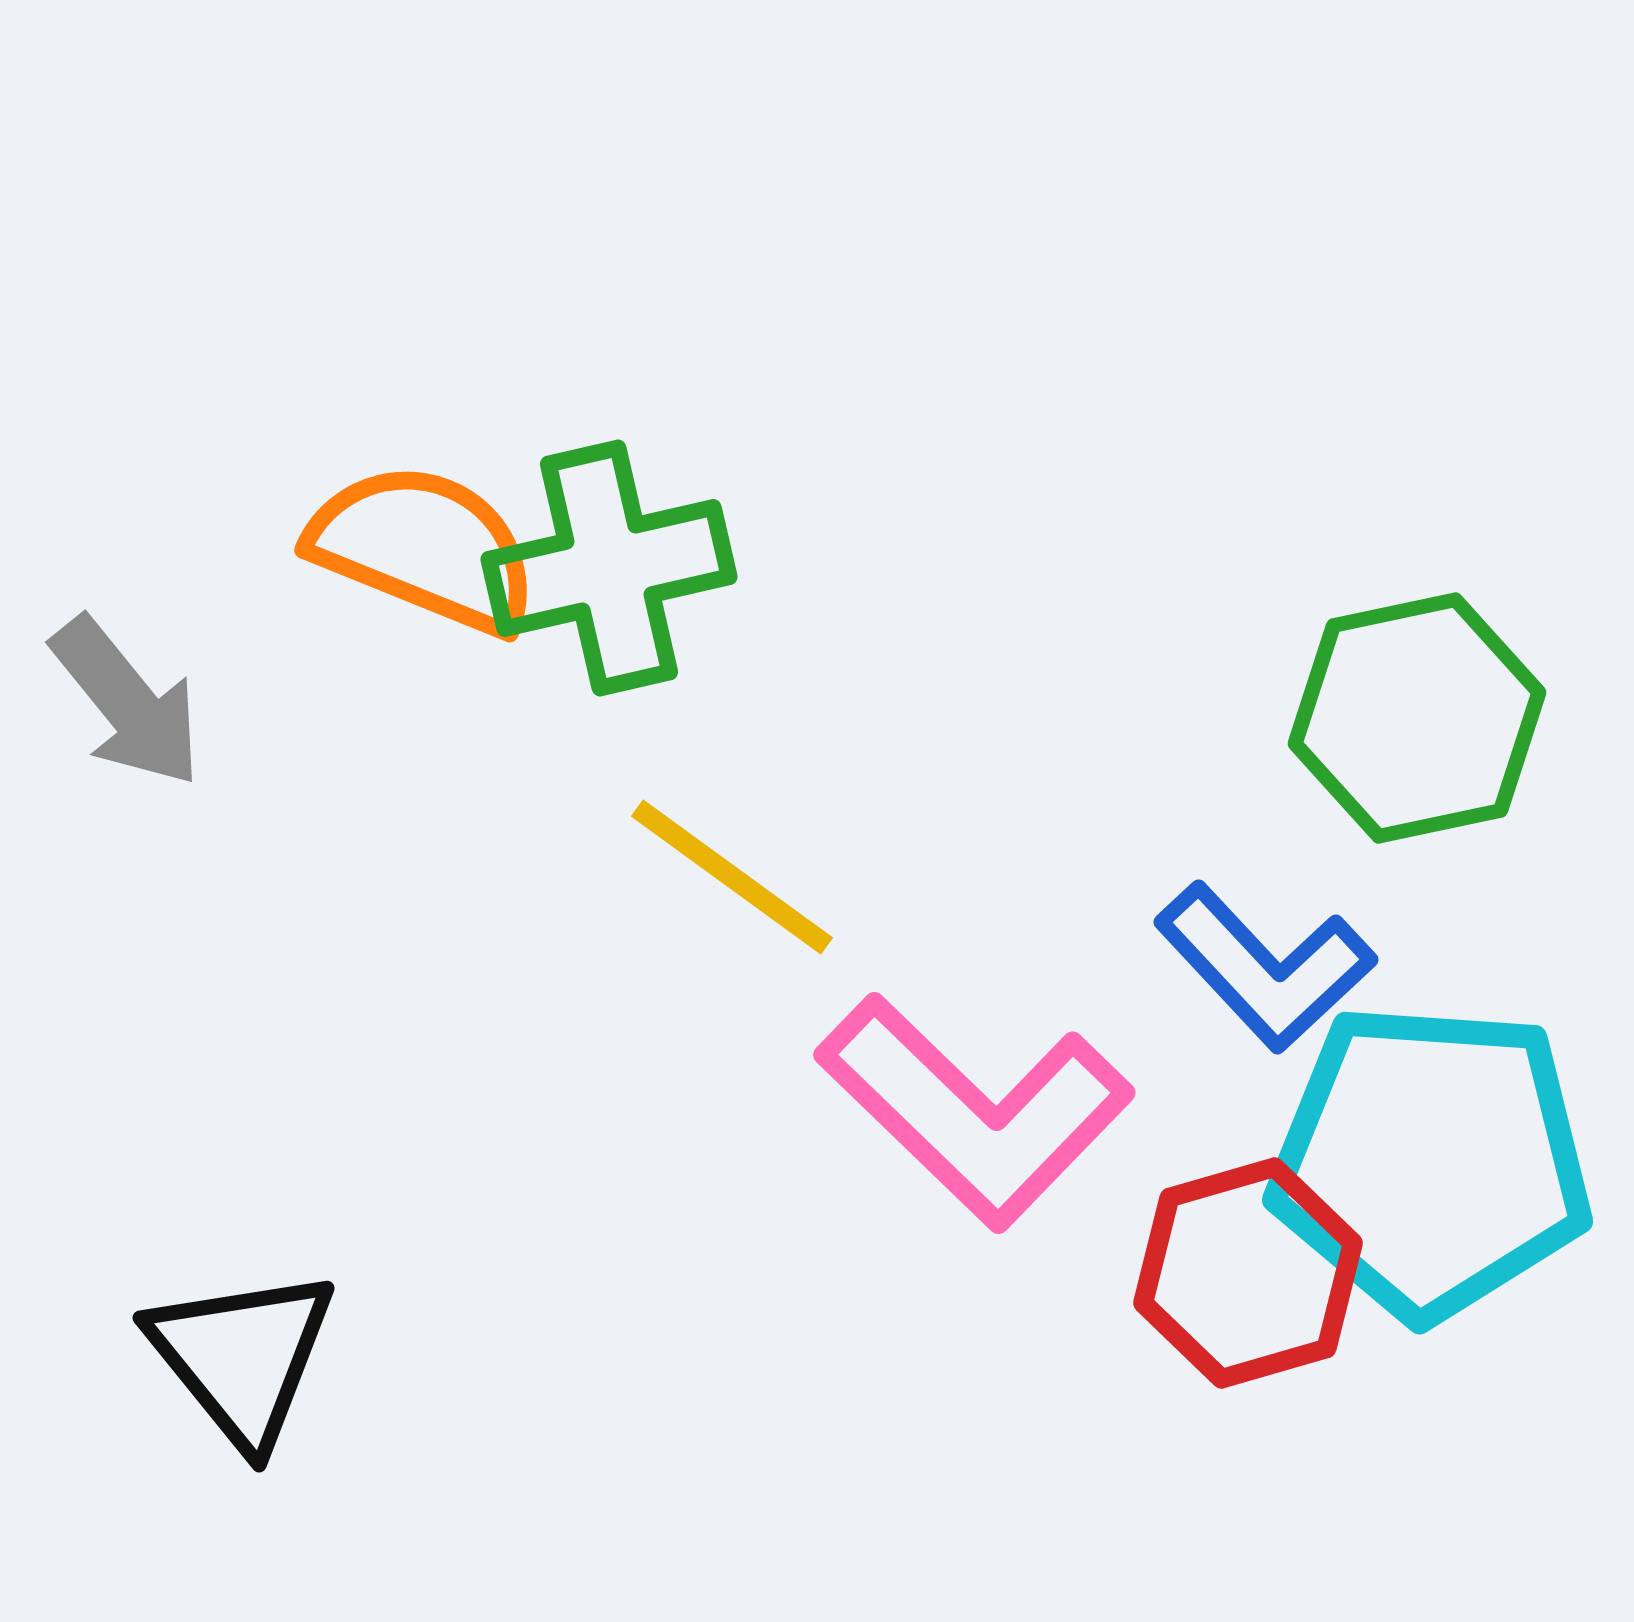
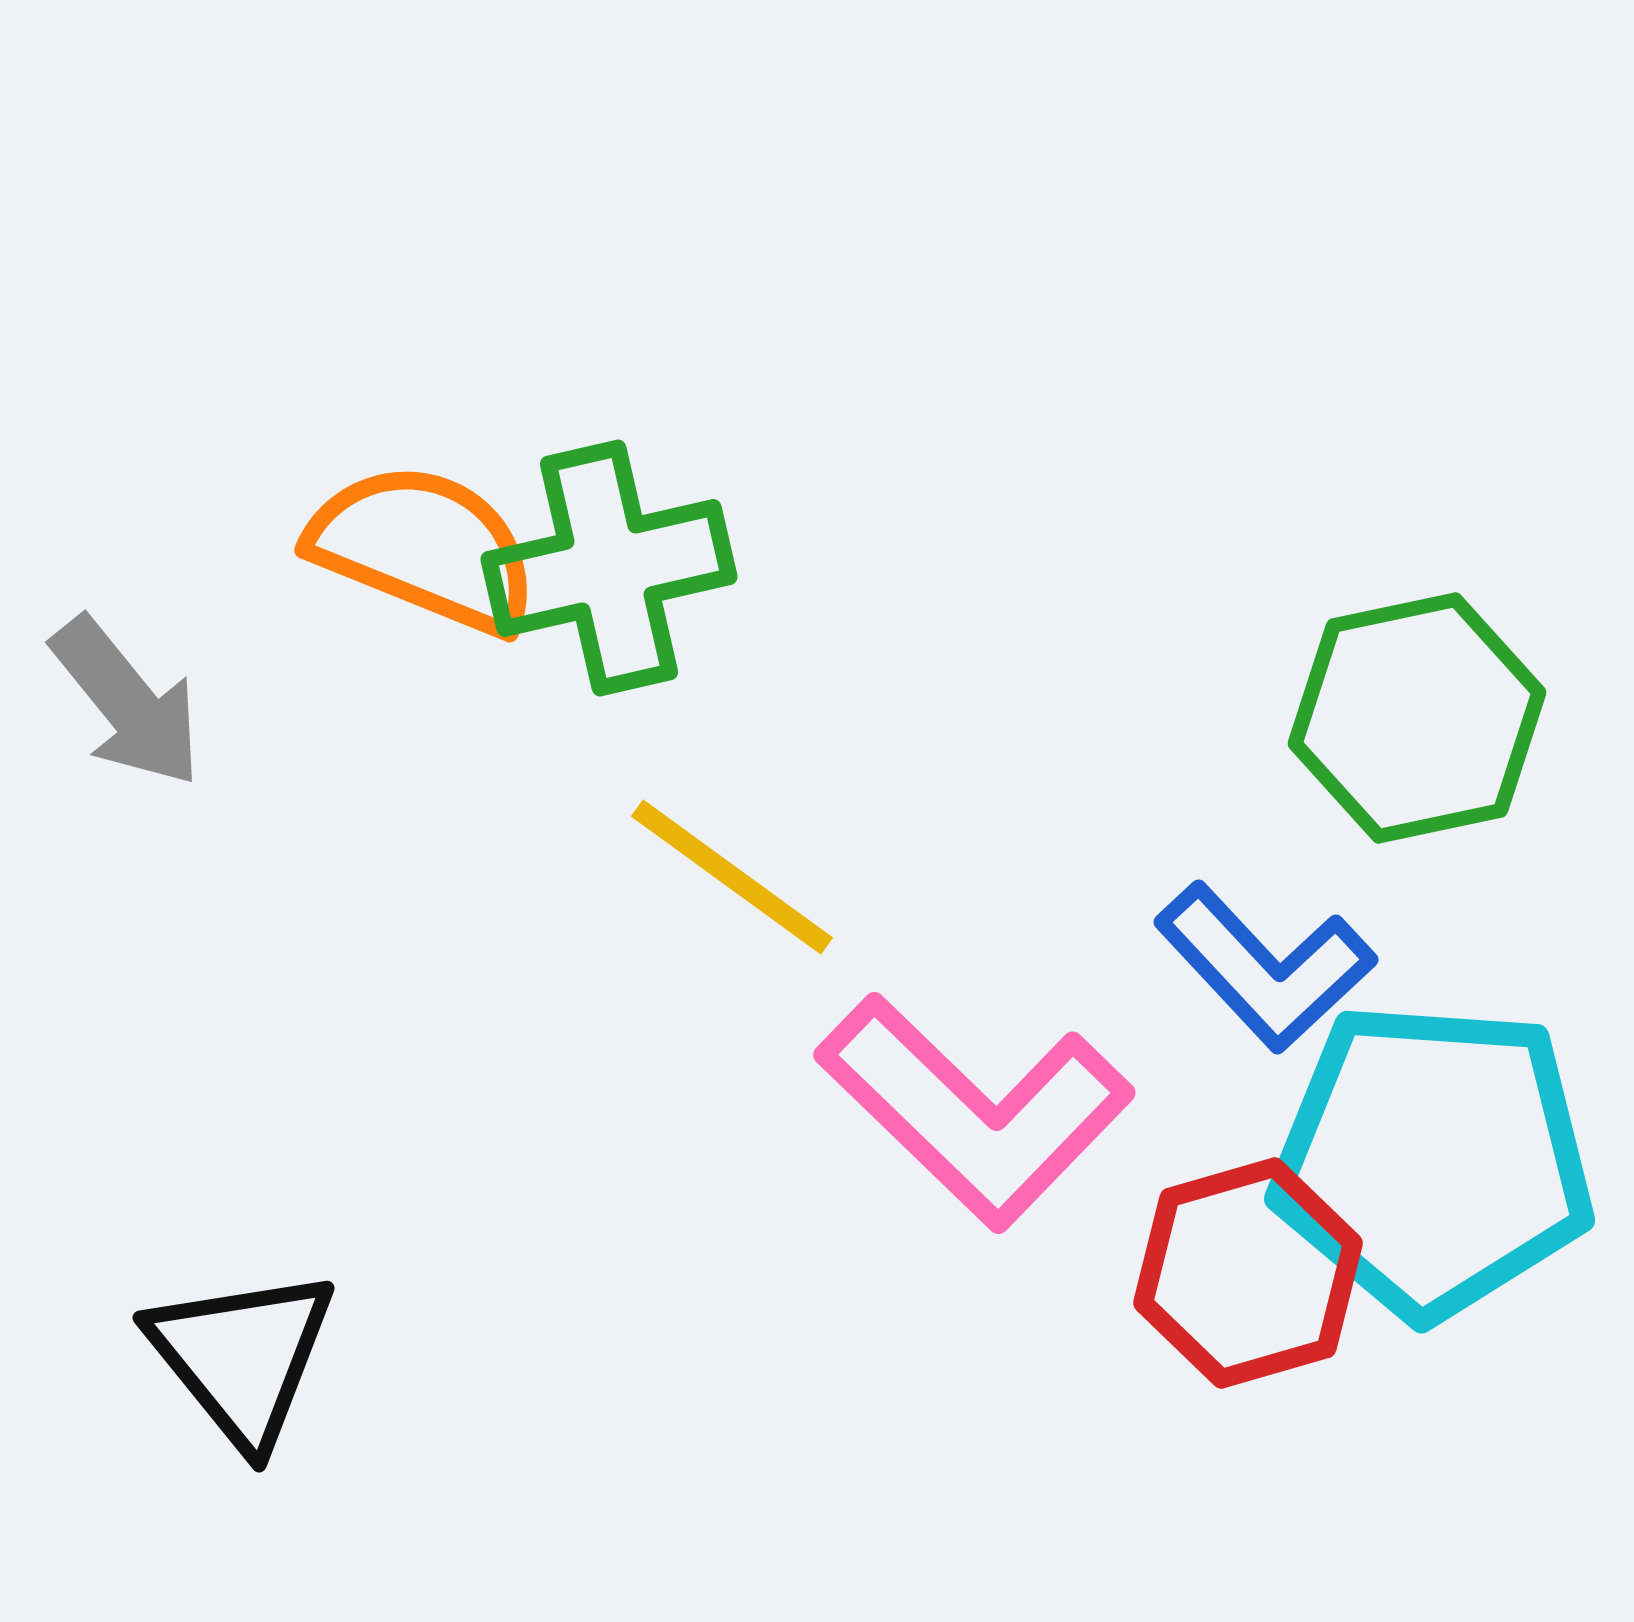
cyan pentagon: moved 2 px right, 1 px up
